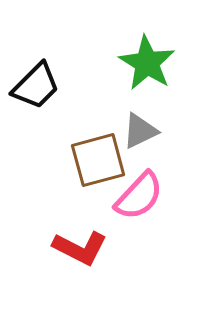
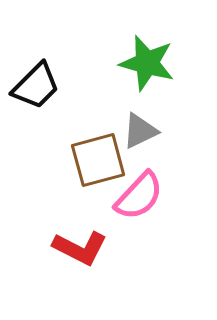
green star: rotated 16 degrees counterclockwise
